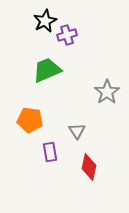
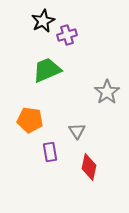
black star: moved 2 px left
